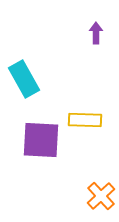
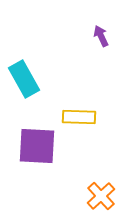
purple arrow: moved 5 px right, 3 px down; rotated 25 degrees counterclockwise
yellow rectangle: moved 6 px left, 3 px up
purple square: moved 4 px left, 6 px down
